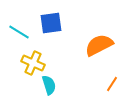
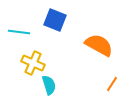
blue square: moved 4 px right, 3 px up; rotated 30 degrees clockwise
cyan line: rotated 25 degrees counterclockwise
orange semicircle: rotated 56 degrees clockwise
